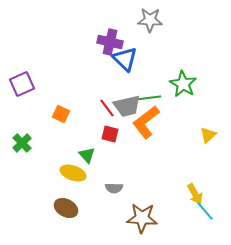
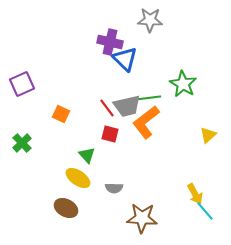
yellow ellipse: moved 5 px right, 5 px down; rotated 15 degrees clockwise
